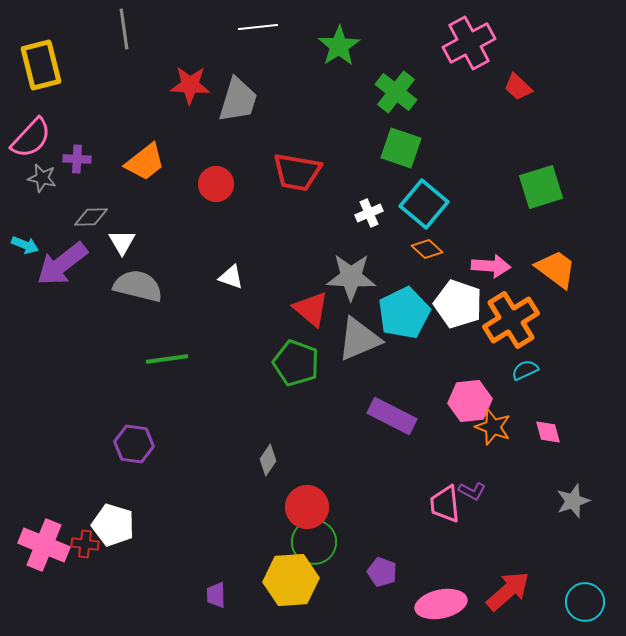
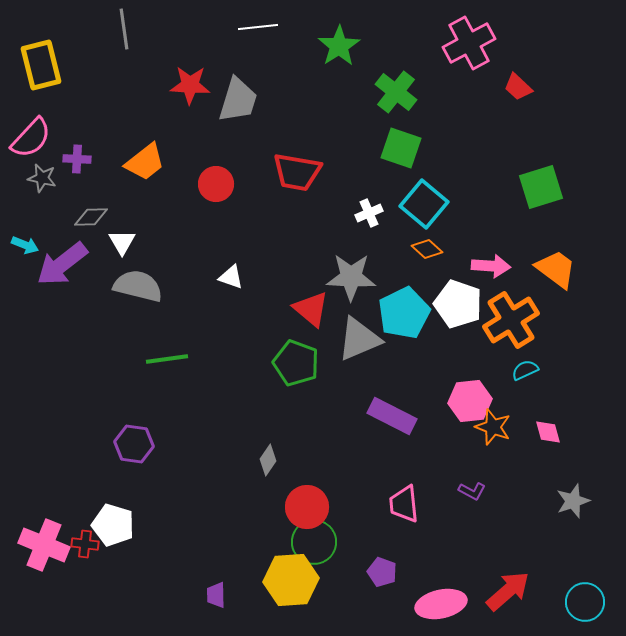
pink trapezoid at (445, 504): moved 41 px left
